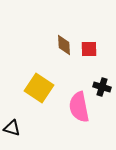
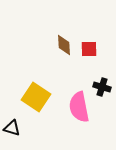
yellow square: moved 3 px left, 9 px down
